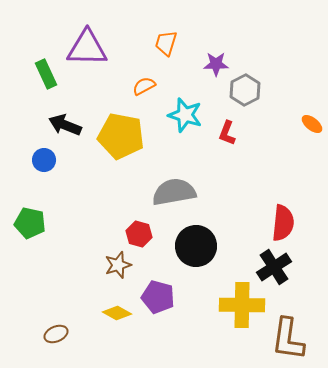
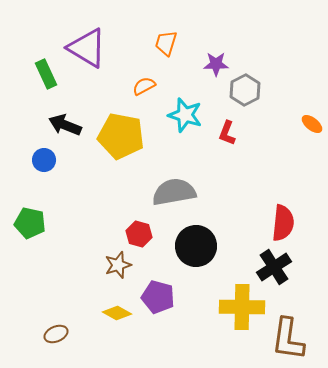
purple triangle: rotated 30 degrees clockwise
yellow cross: moved 2 px down
